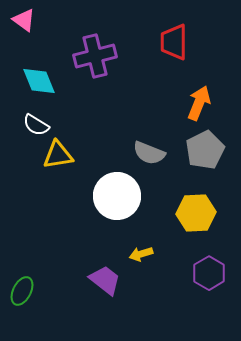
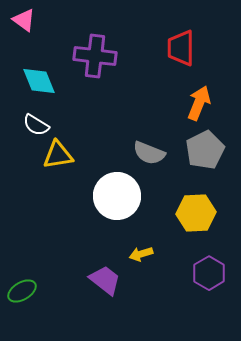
red trapezoid: moved 7 px right, 6 px down
purple cross: rotated 21 degrees clockwise
green ellipse: rotated 32 degrees clockwise
